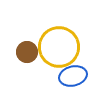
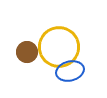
blue ellipse: moved 3 px left, 5 px up
